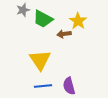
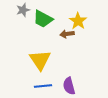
brown arrow: moved 3 px right
